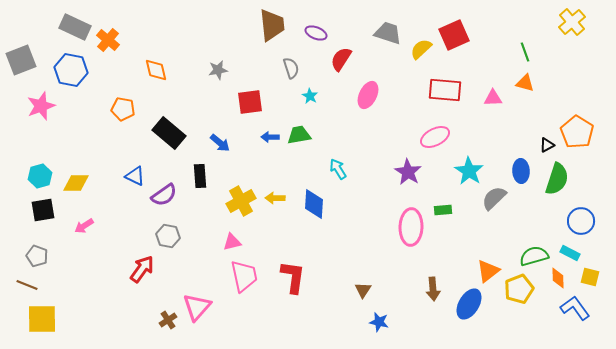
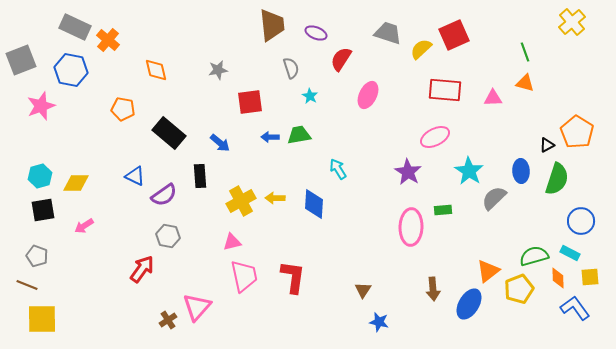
yellow square at (590, 277): rotated 18 degrees counterclockwise
